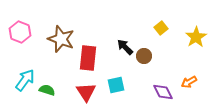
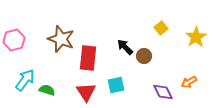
pink hexagon: moved 6 px left, 8 px down; rotated 25 degrees clockwise
